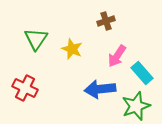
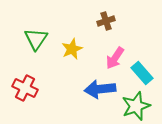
yellow star: rotated 25 degrees clockwise
pink arrow: moved 2 px left, 2 px down
